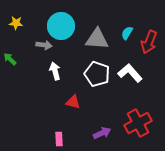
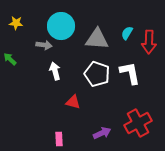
red arrow: rotated 20 degrees counterclockwise
white L-shape: rotated 30 degrees clockwise
